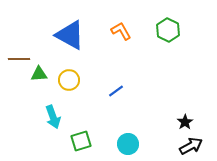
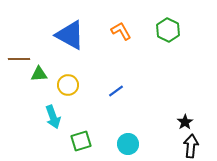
yellow circle: moved 1 px left, 5 px down
black arrow: rotated 55 degrees counterclockwise
